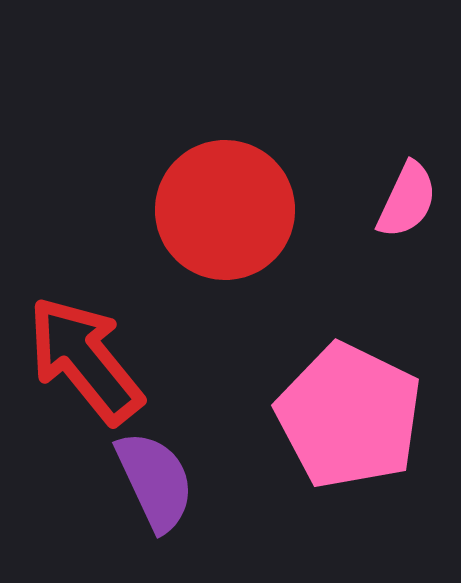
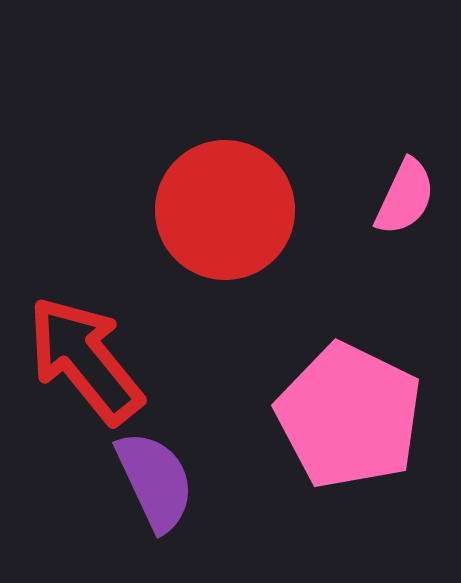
pink semicircle: moved 2 px left, 3 px up
